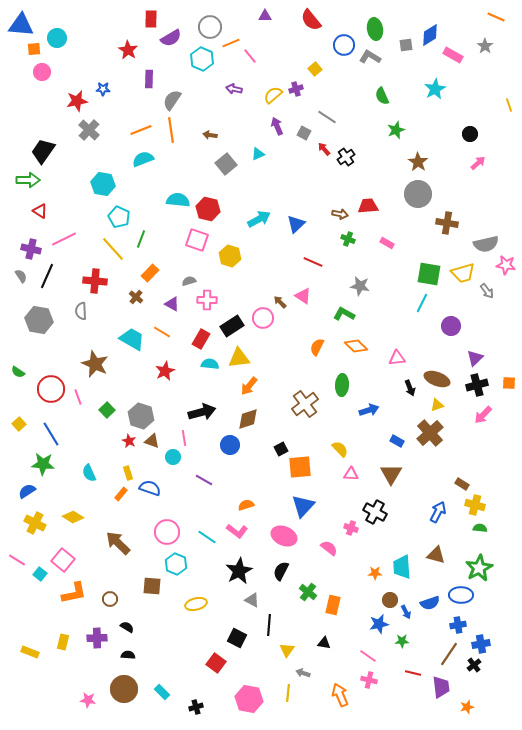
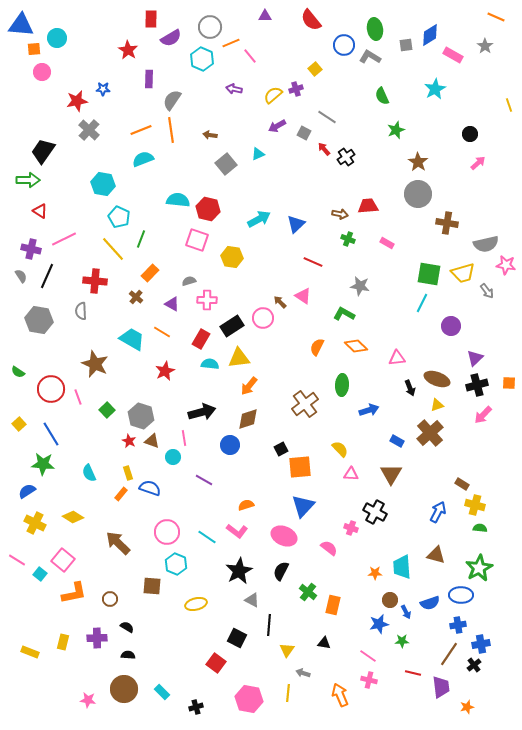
purple arrow at (277, 126): rotated 96 degrees counterclockwise
yellow hexagon at (230, 256): moved 2 px right, 1 px down; rotated 10 degrees counterclockwise
